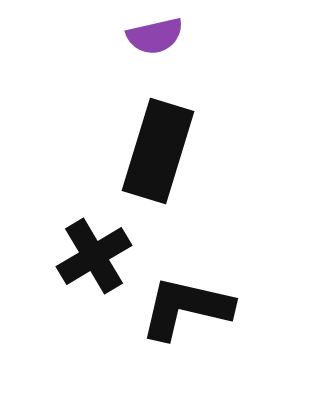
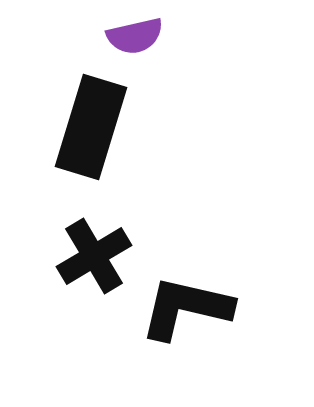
purple semicircle: moved 20 px left
black rectangle: moved 67 px left, 24 px up
